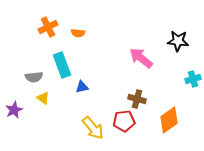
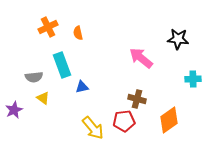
orange semicircle: rotated 72 degrees clockwise
black star: moved 2 px up
cyan cross: rotated 14 degrees clockwise
